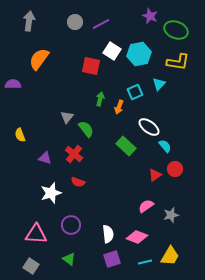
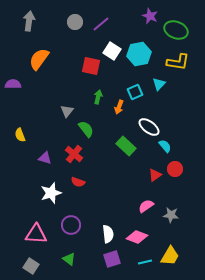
purple line: rotated 12 degrees counterclockwise
green arrow: moved 2 px left, 2 px up
gray triangle: moved 6 px up
gray star: rotated 21 degrees clockwise
